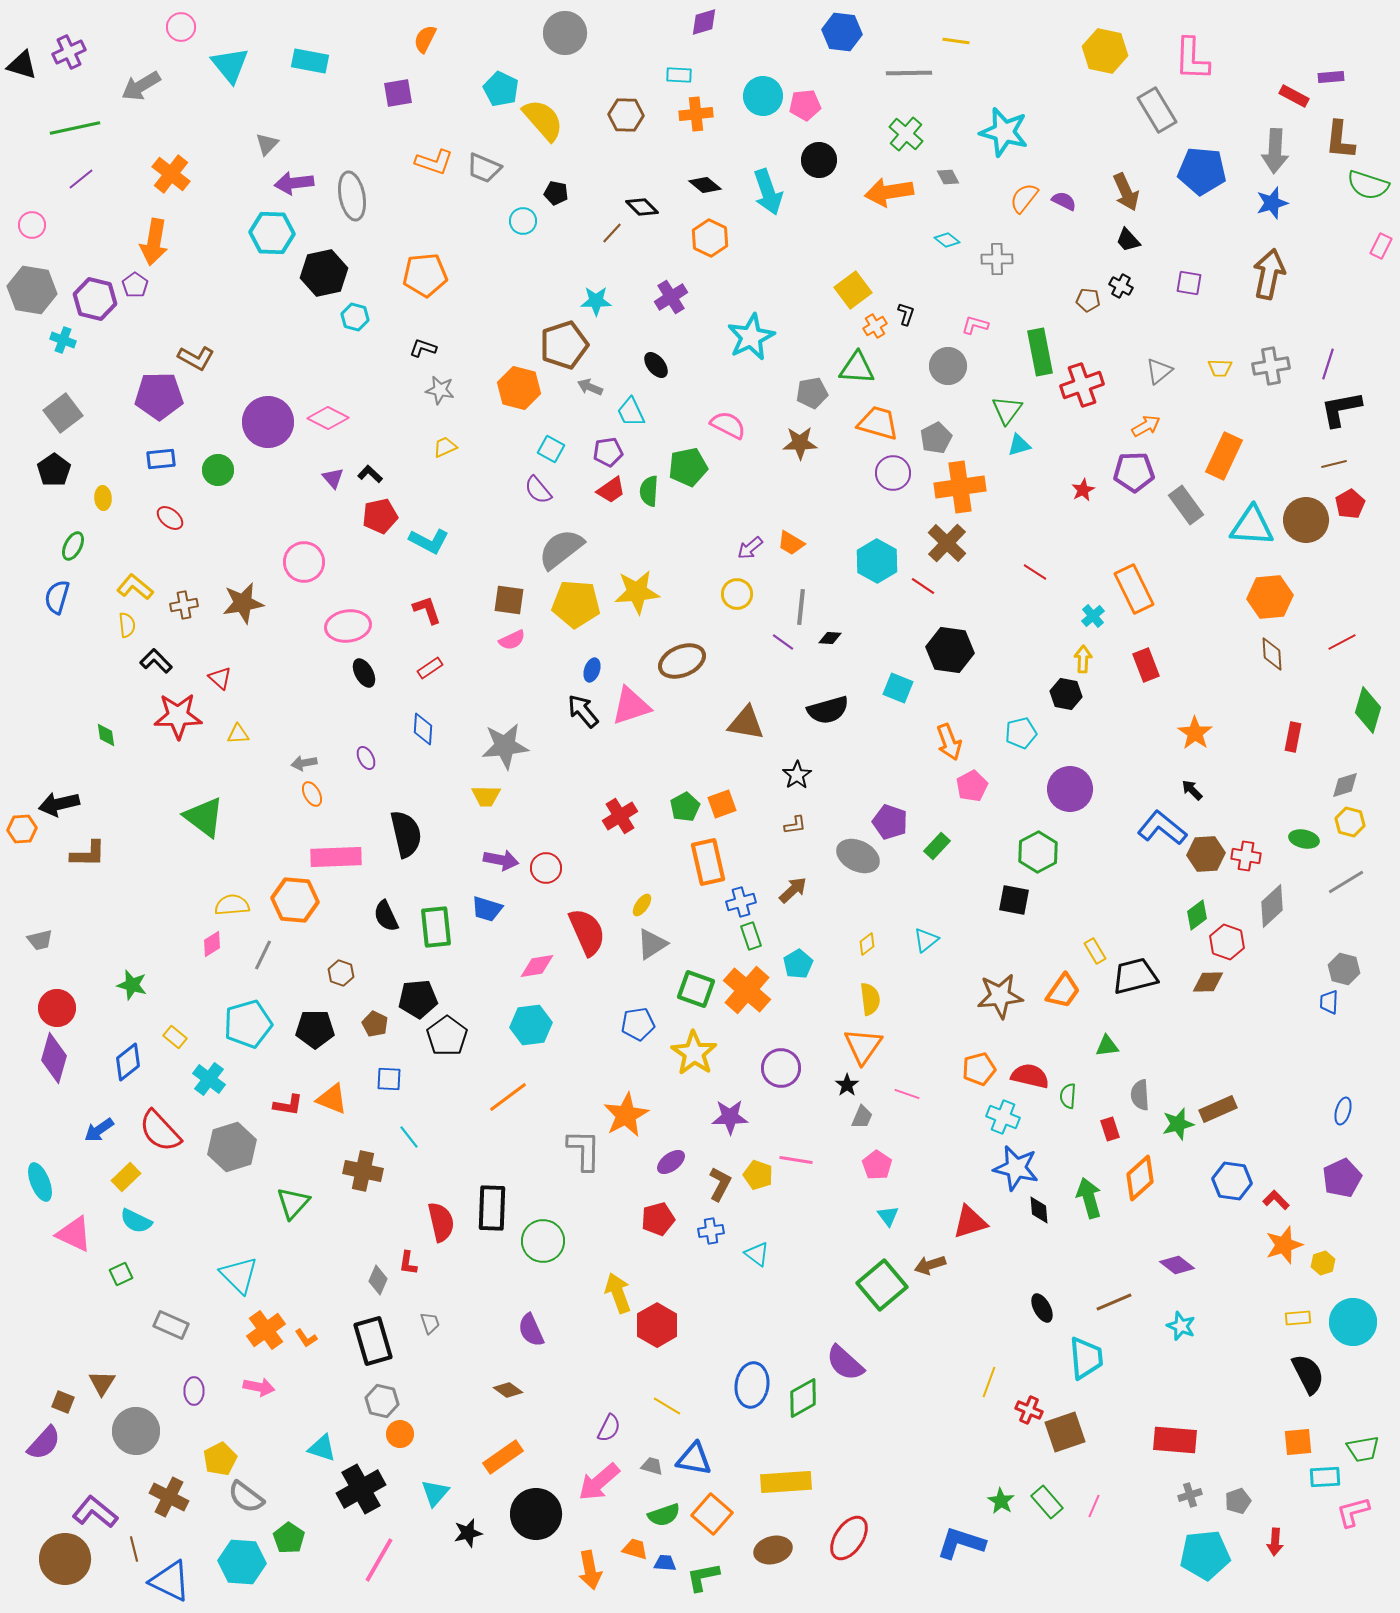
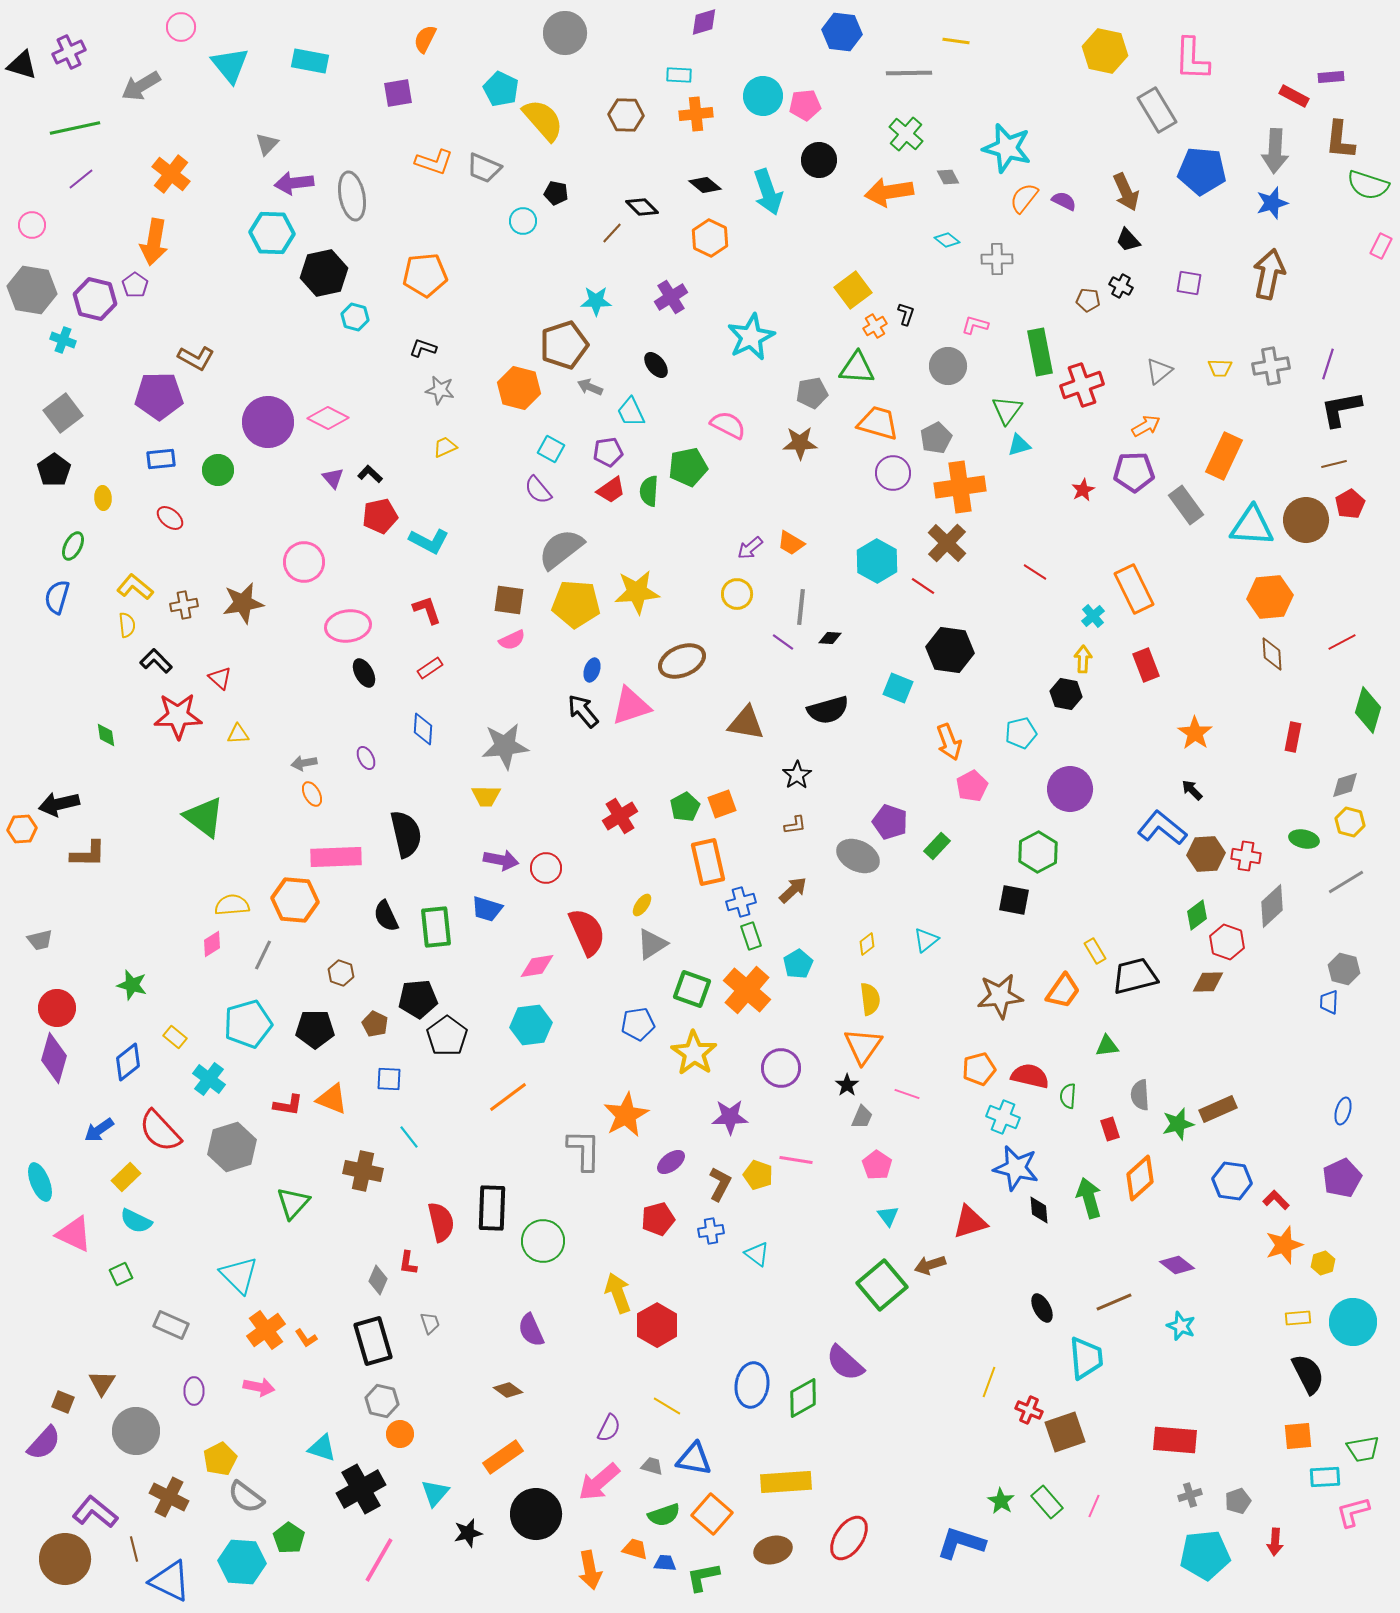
cyan star at (1004, 132): moved 3 px right, 16 px down
green square at (696, 989): moved 4 px left
orange square at (1298, 1442): moved 6 px up
